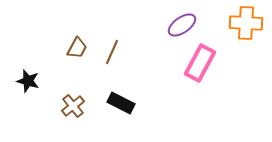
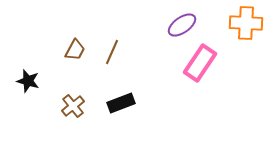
brown trapezoid: moved 2 px left, 2 px down
pink rectangle: rotated 6 degrees clockwise
black rectangle: rotated 48 degrees counterclockwise
